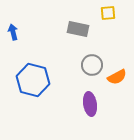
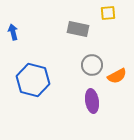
orange semicircle: moved 1 px up
purple ellipse: moved 2 px right, 3 px up
